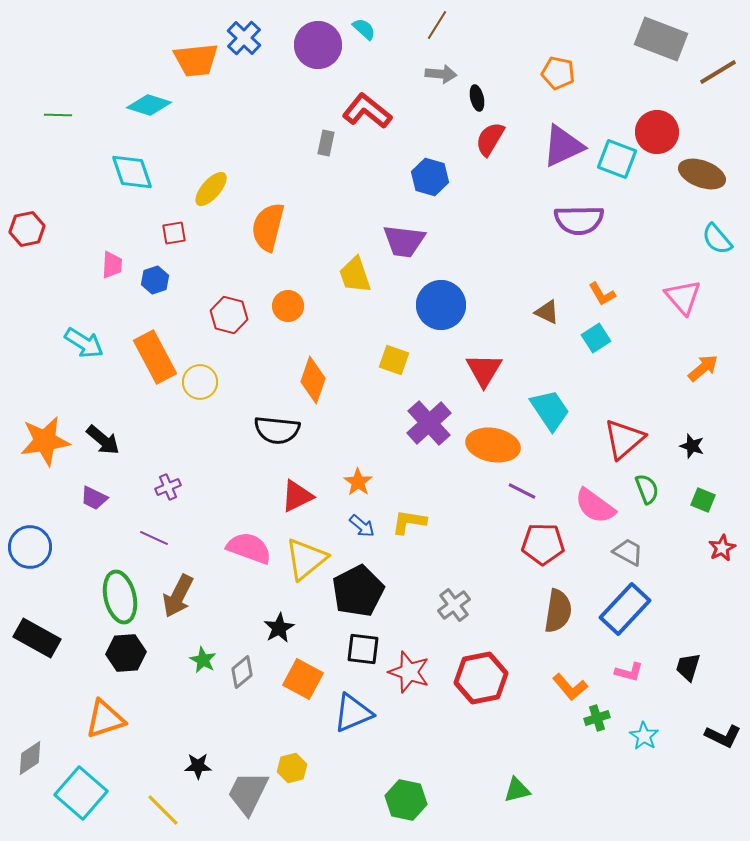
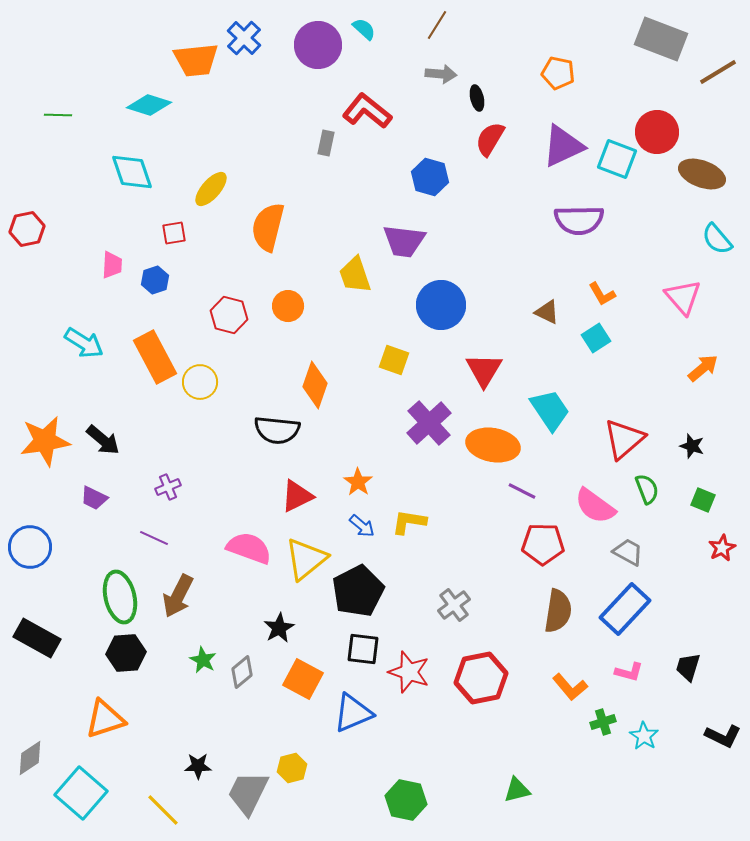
orange diamond at (313, 380): moved 2 px right, 5 px down
green cross at (597, 718): moved 6 px right, 4 px down
